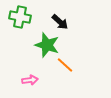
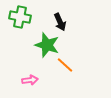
black arrow: rotated 24 degrees clockwise
